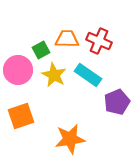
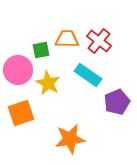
red cross: rotated 15 degrees clockwise
green square: rotated 18 degrees clockwise
yellow star: moved 6 px left, 8 px down
orange square: moved 3 px up
